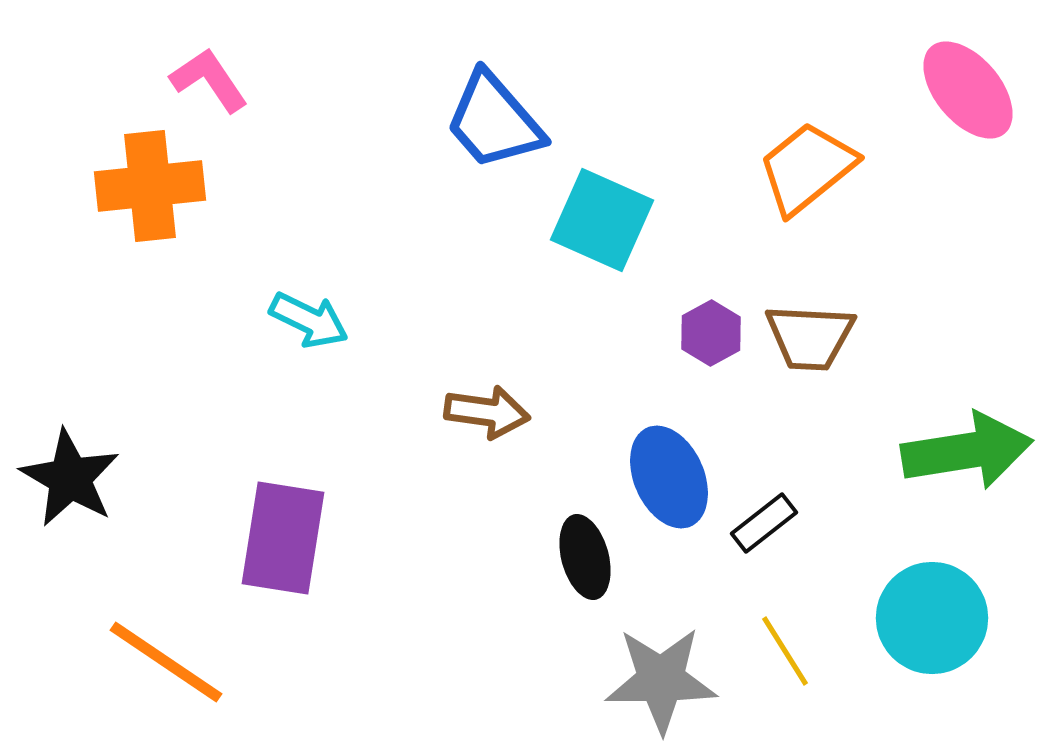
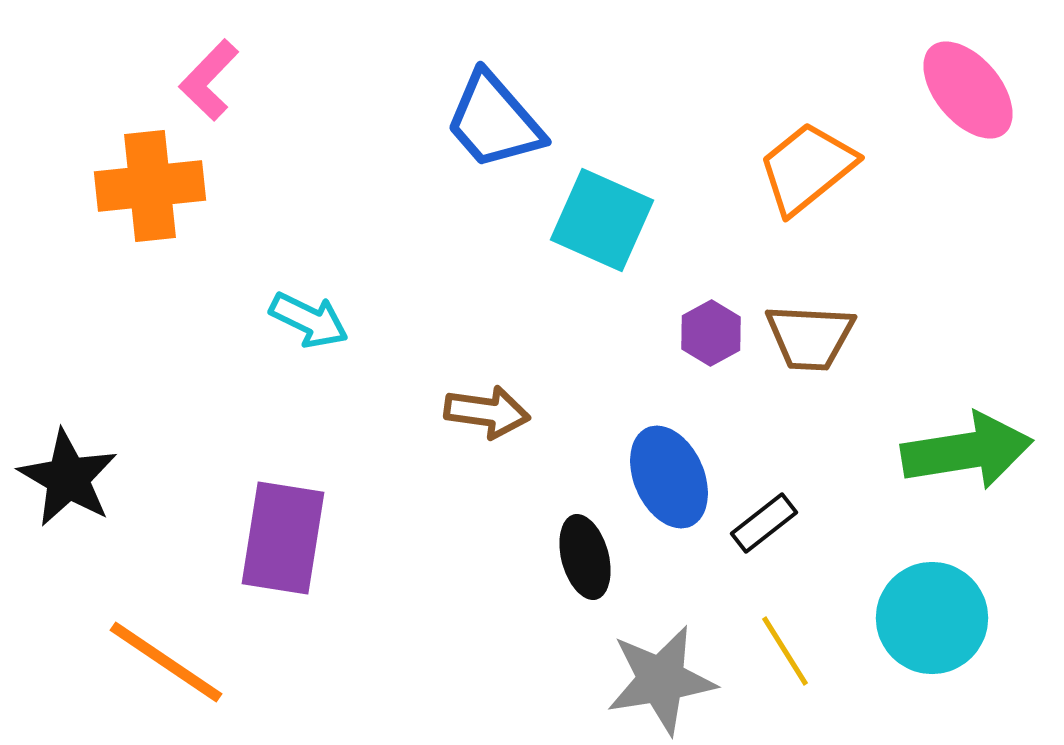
pink L-shape: rotated 102 degrees counterclockwise
black star: moved 2 px left
gray star: rotated 9 degrees counterclockwise
